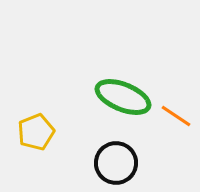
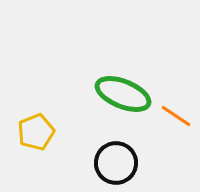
green ellipse: moved 3 px up
